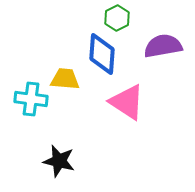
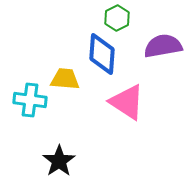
cyan cross: moved 1 px left, 1 px down
black star: rotated 24 degrees clockwise
